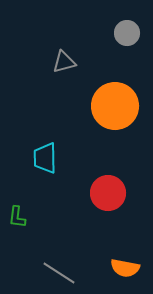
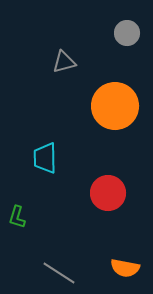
green L-shape: rotated 10 degrees clockwise
